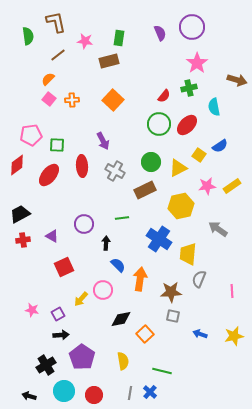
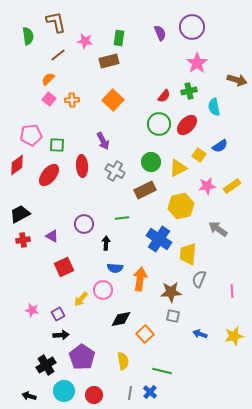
green cross at (189, 88): moved 3 px down
blue semicircle at (118, 265): moved 3 px left, 3 px down; rotated 140 degrees clockwise
